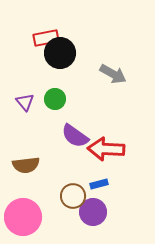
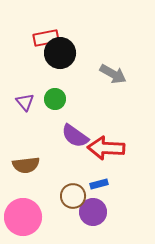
red arrow: moved 1 px up
